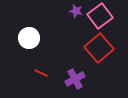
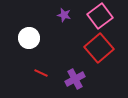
purple star: moved 12 px left, 4 px down
